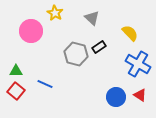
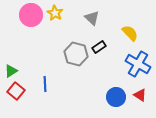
pink circle: moved 16 px up
green triangle: moved 5 px left; rotated 32 degrees counterclockwise
blue line: rotated 63 degrees clockwise
